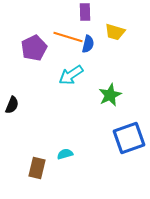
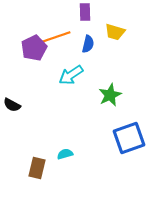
orange line: moved 12 px left; rotated 36 degrees counterclockwise
black semicircle: rotated 96 degrees clockwise
